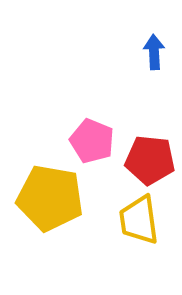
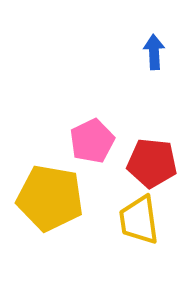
pink pentagon: rotated 24 degrees clockwise
red pentagon: moved 2 px right, 3 px down
